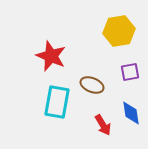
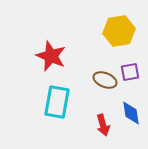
brown ellipse: moved 13 px right, 5 px up
red arrow: rotated 15 degrees clockwise
